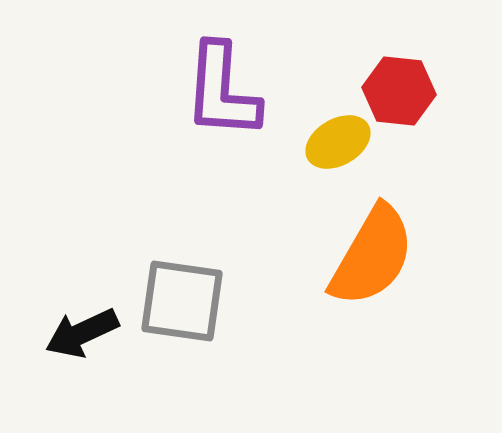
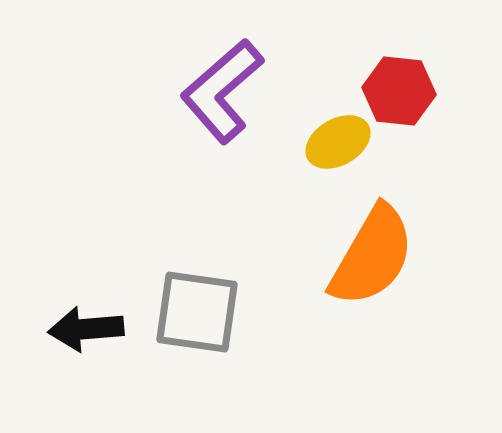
purple L-shape: rotated 45 degrees clockwise
gray square: moved 15 px right, 11 px down
black arrow: moved 4 px right, 4 px up; rotated 20 degrees clockwise
